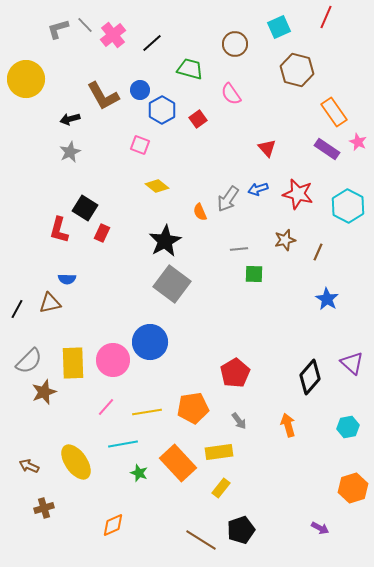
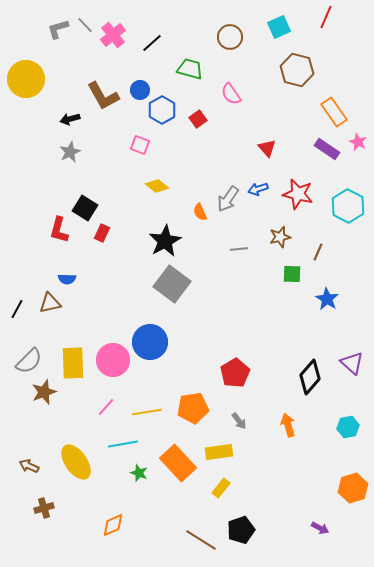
brown circle at (235, 44): moved 5 px left, 7 px up
brown star at (285, 240): moved 5 px left, 3 px up
green square at (254, 274): moved 38 px right
